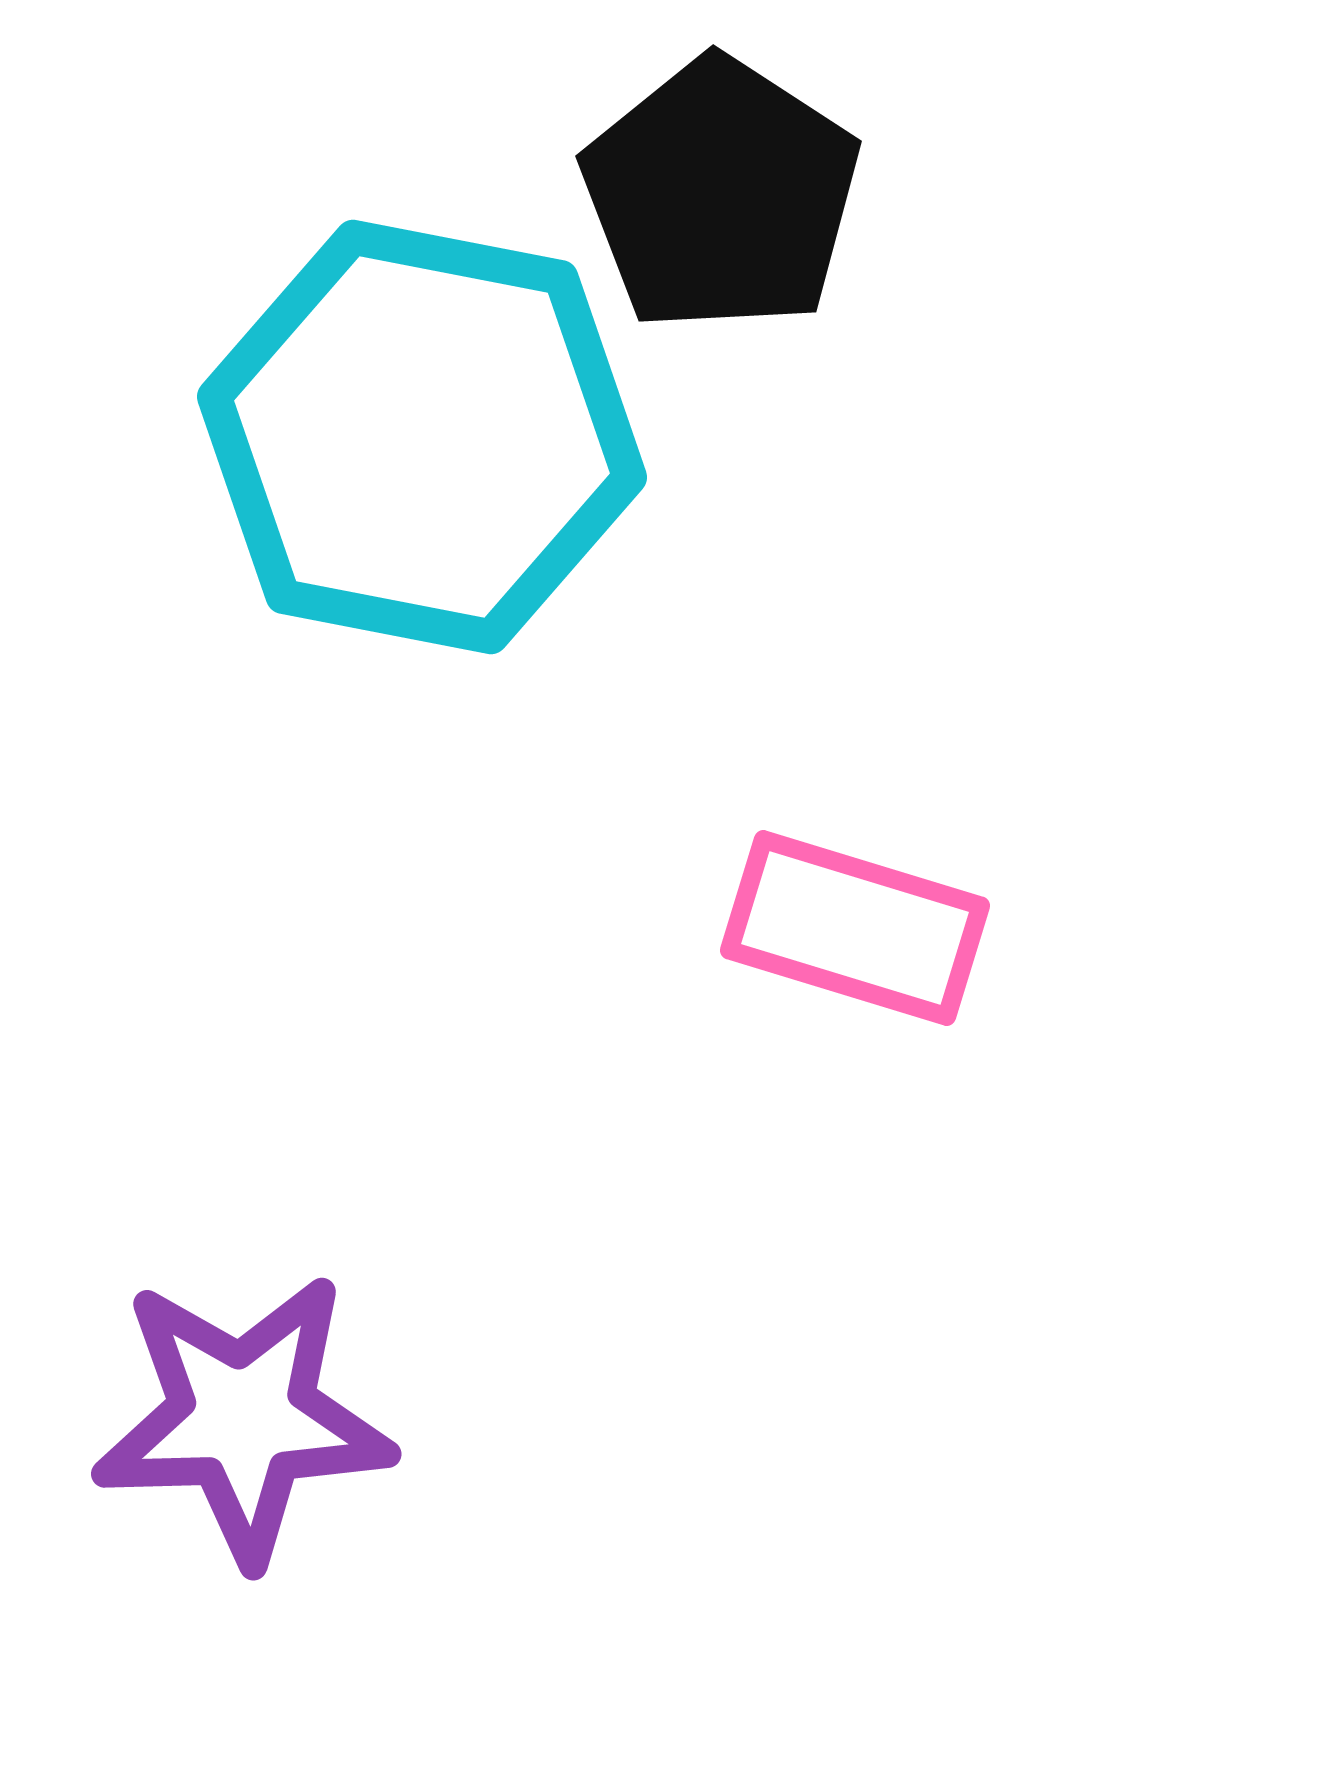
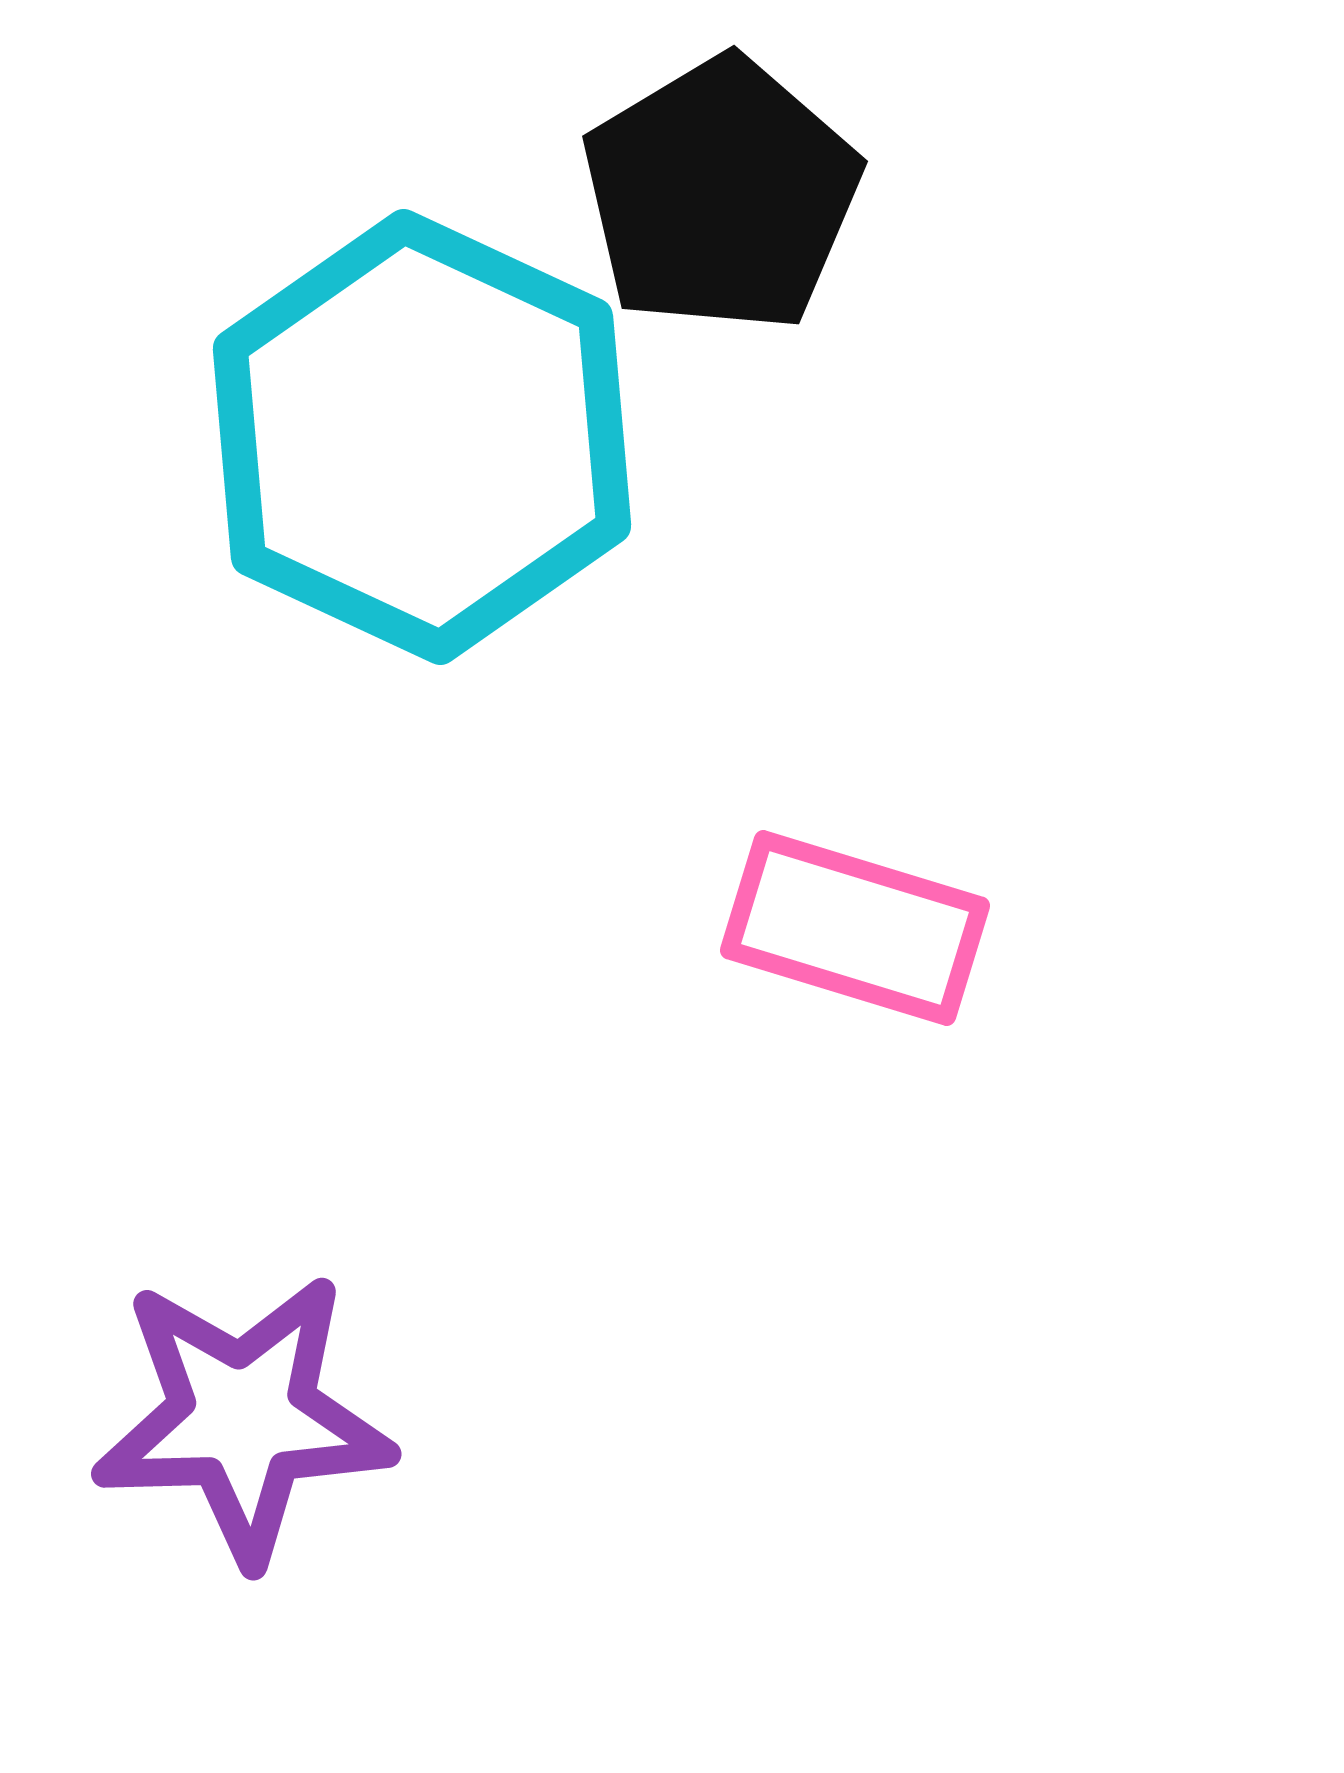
black pentagon: rotated 8 degrees clockwise
cyan hexagon: rotated 14 degrees clockwise
